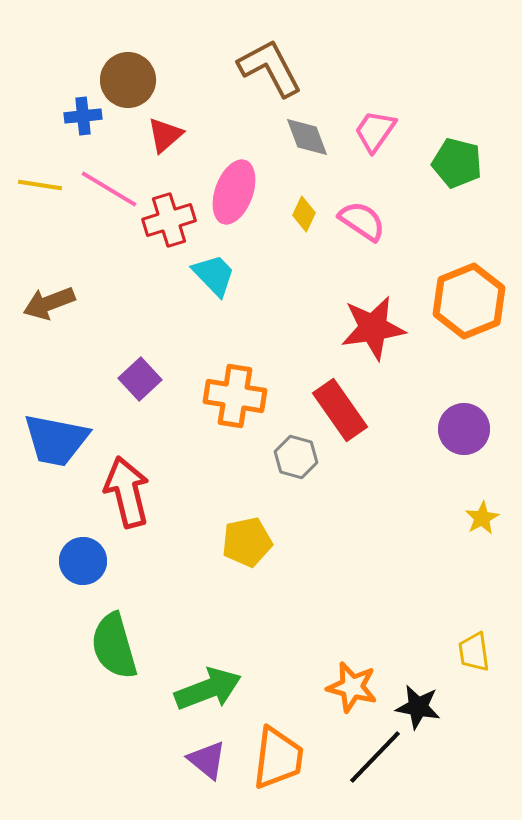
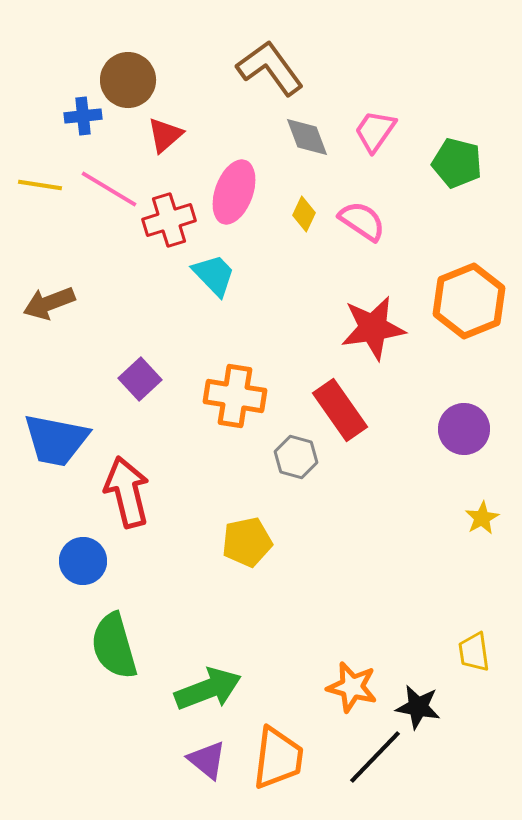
brown L-shape: rotated 8 degrees counterclockwise
